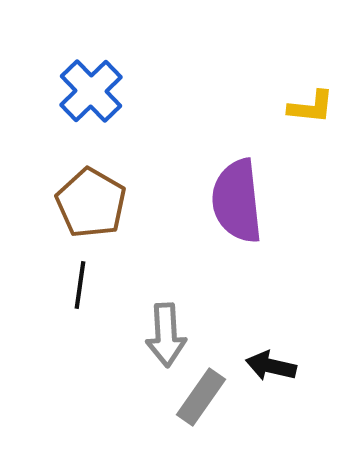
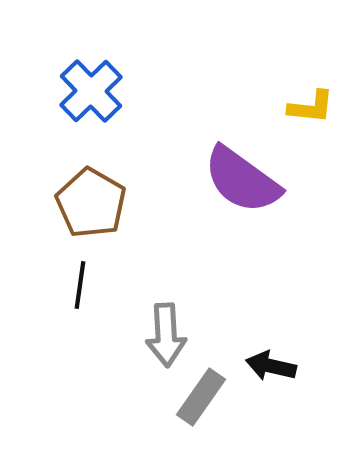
purple semicircle: moved 5 px right, 21 px up; rotated 48 degrees counterclockwise
